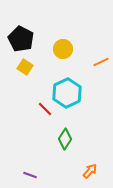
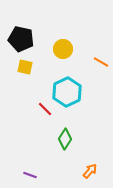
black pentagon: rotated 15 degrees counterclockwise
orange line: rotated 56 degrees clockwise
yellow square: rotated 21 degrees counterclockwise
cyan hexagon: moved 1 px up
